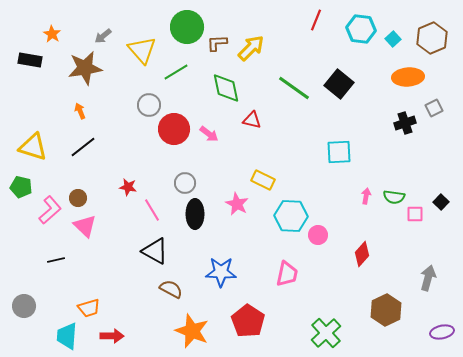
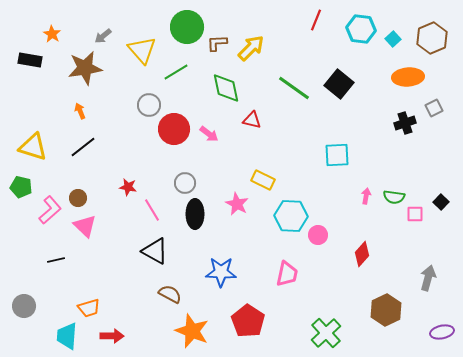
cyan square at (339, 152): moved 2 px left, 3 px down
brown semicircle at (171, 289): moved 1 px left, 5 px down
